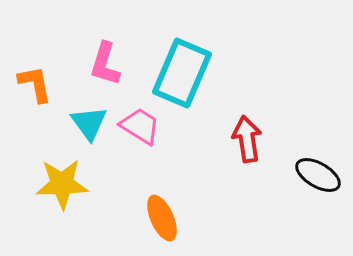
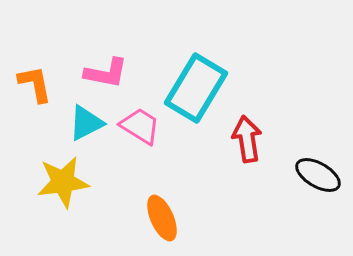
pink L-shape: moved 1 px right, 9 px down; rotated 96 degrees counterclockwise
cyan rectangle: moved 14 px right, 15 px down; rotated 8 degrees clockwise
cyan triangle: moved 3 px left; rotated 39 degrees clockwise
yellow star: moved 1 px right, 2 px up; rotated 6 degrees counterclockwise
